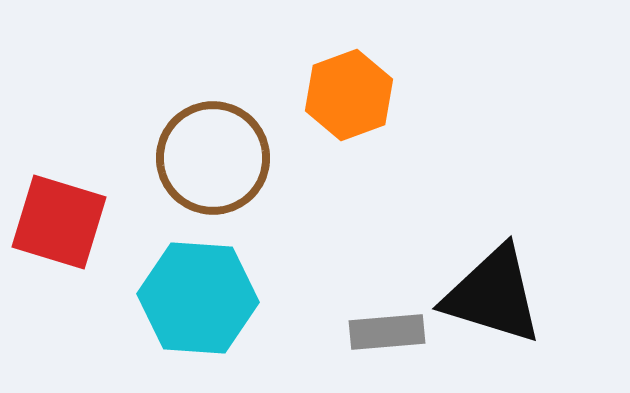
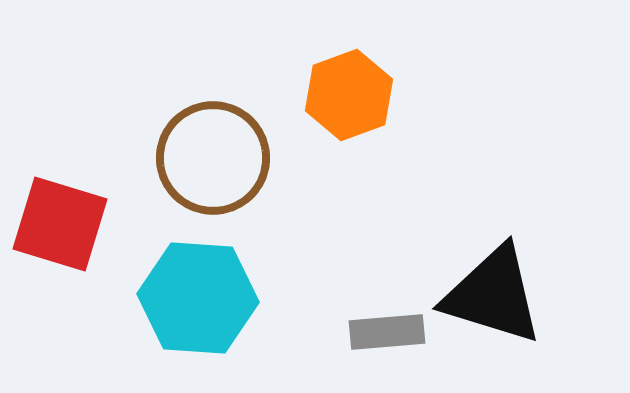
red square: moved 1 px right, 2 px down
